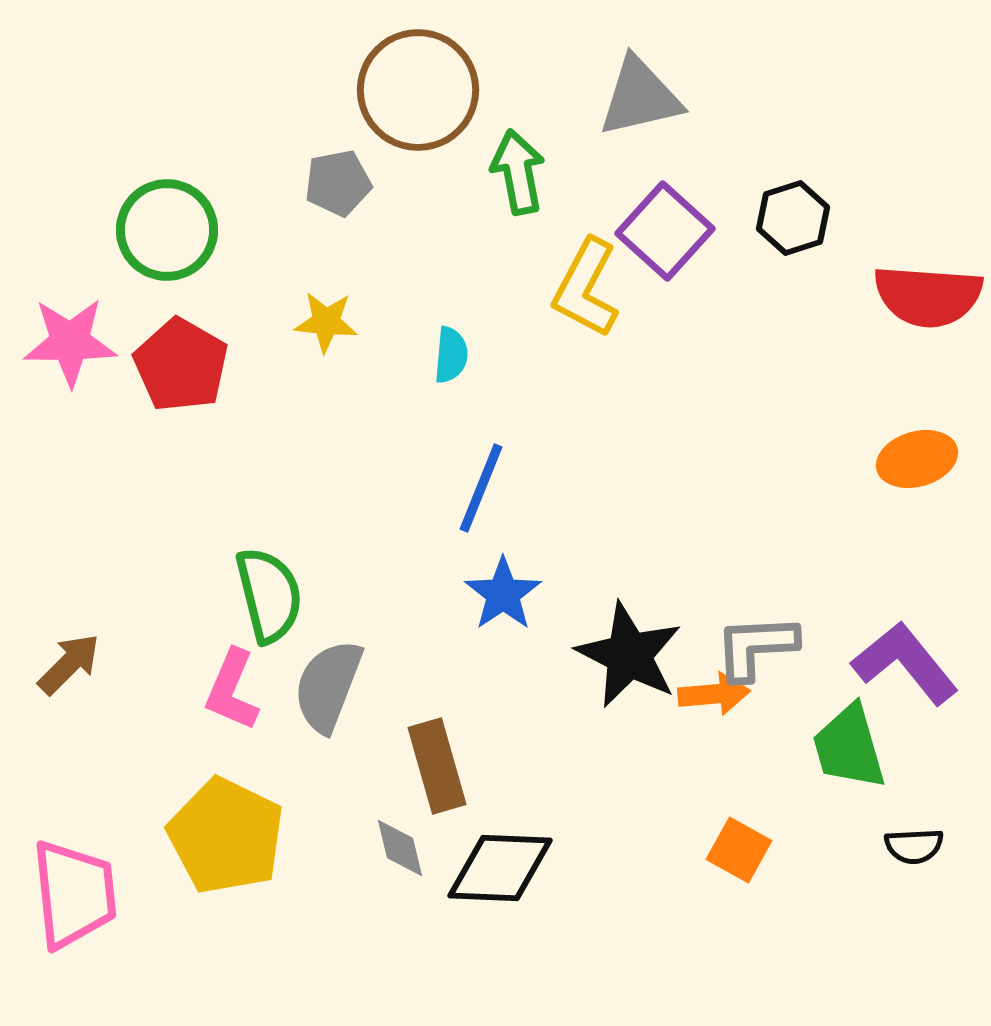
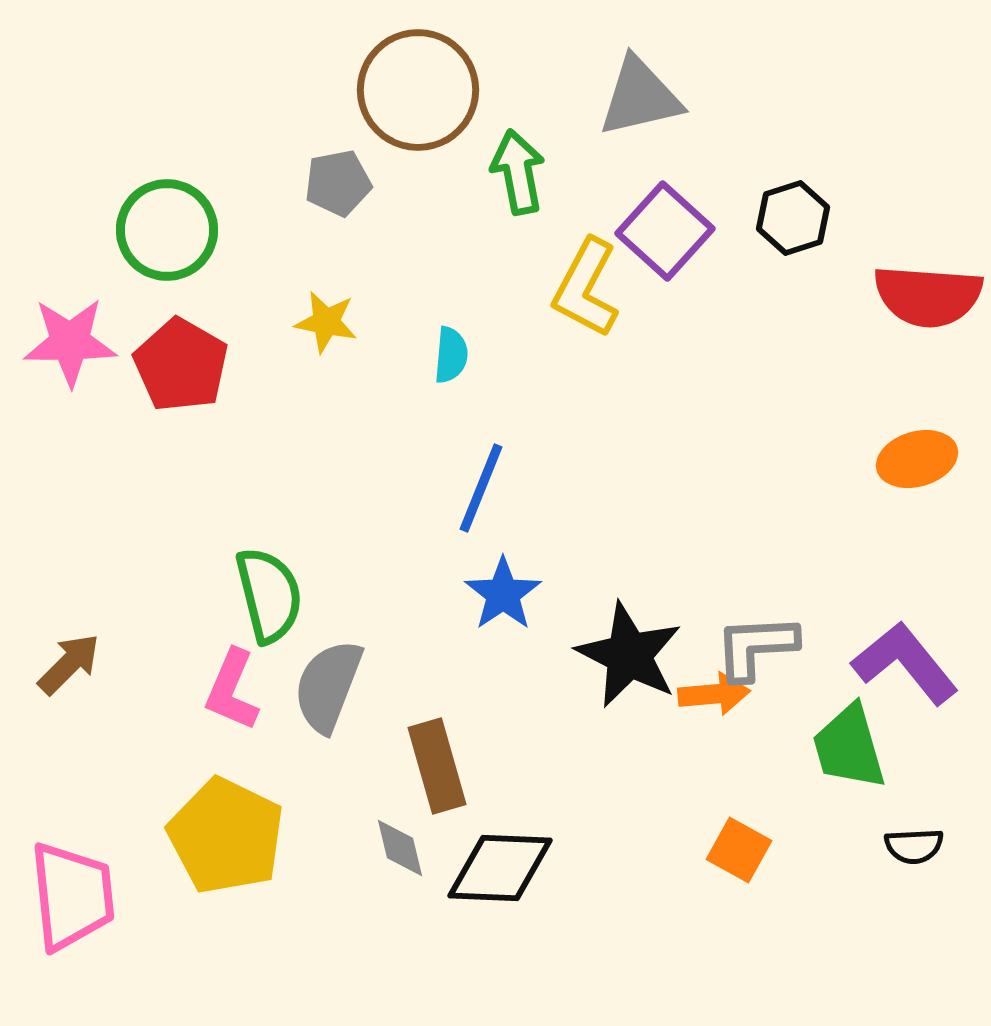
yellow star: rotated 6 degrees clockwise
pink trapezoid: moved 2 px left, 2 px down
